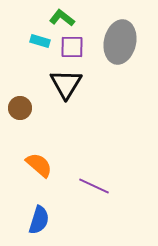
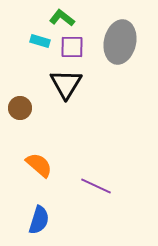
purple line: moved 2 px right
